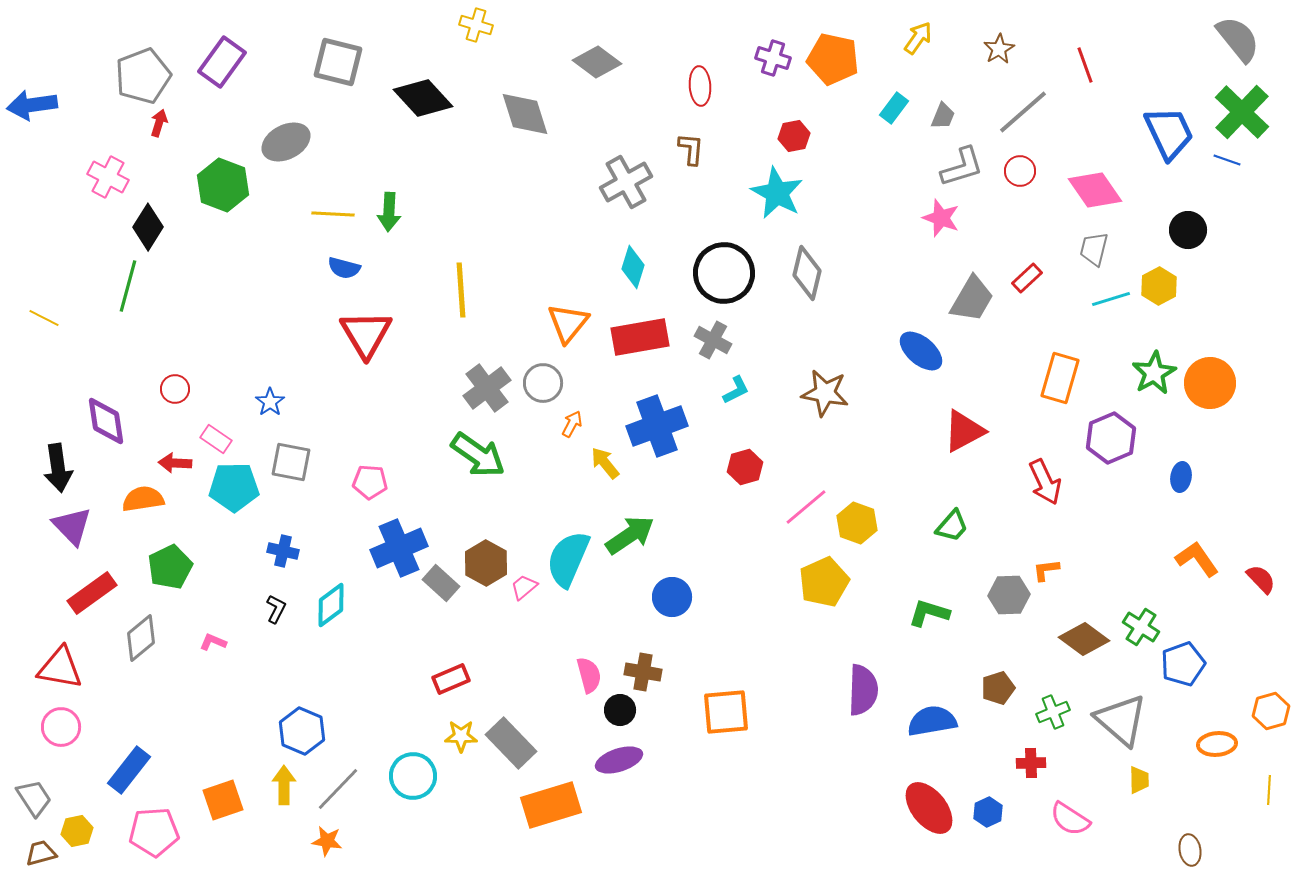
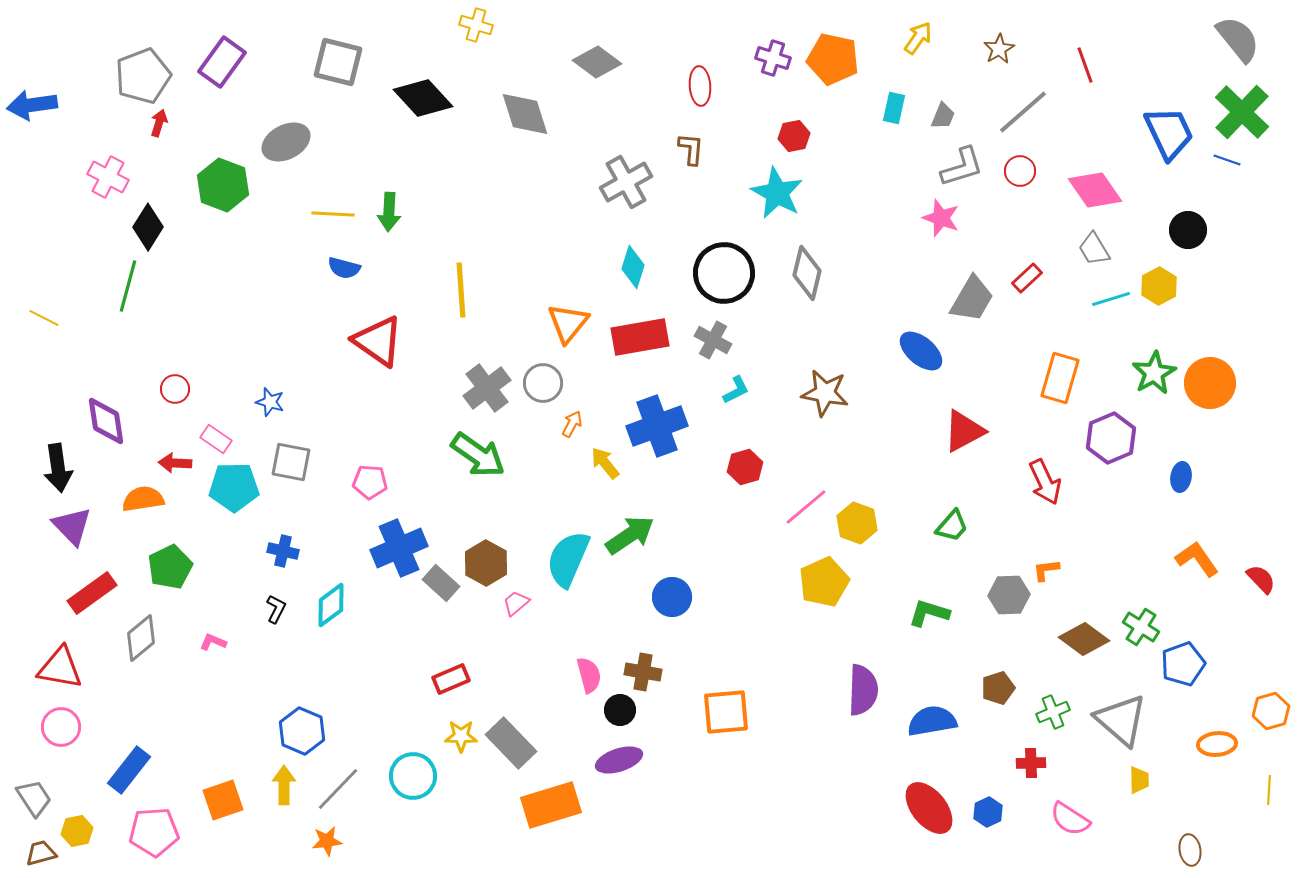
cyan rectangle at (894, 108): rotated 24 degrees counterclockwise
gray trapezoid at (1094, 249): rotated 45 degrees counterclockwise
red triangle at (366, 334): moved 12 px right, 7 px down; rotated 24 degrees counterclockwise
blue star at (270, 402): rotated 20 degrees counterclockwise
pink trapezoid at (524, 587): moved 8 px left, 16 px down
orange star at (327, 841): rotated 16 degrees counterclockwise
